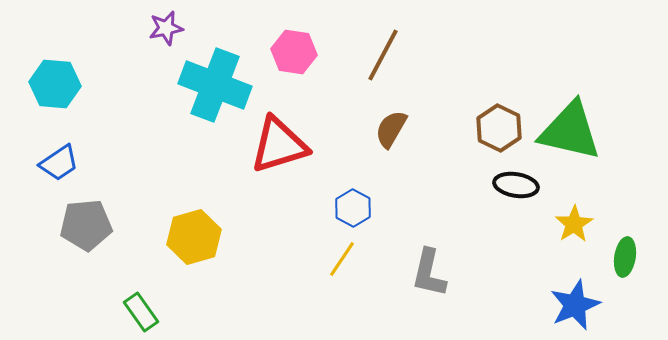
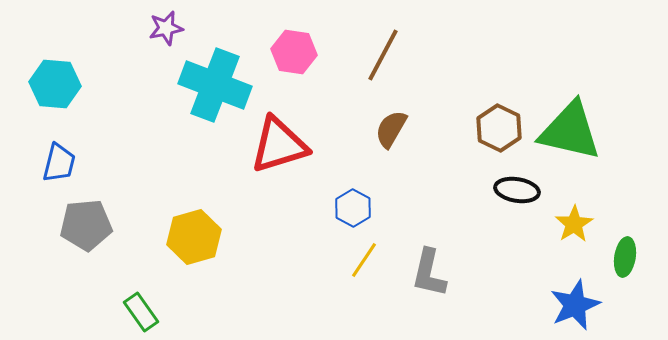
blue trapezoid: rotated 42 degrees counterclockwise
black ellipse: moved 1 px right, 5 px down
yellow line: moved 22 px right, 1 px down
